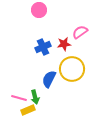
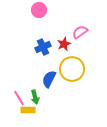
red star: rotated 16 degrees counterclockwise
pink line: rotated 42 degrees clockwise
yellow rectangle: rotated 24 degrees clockwise
